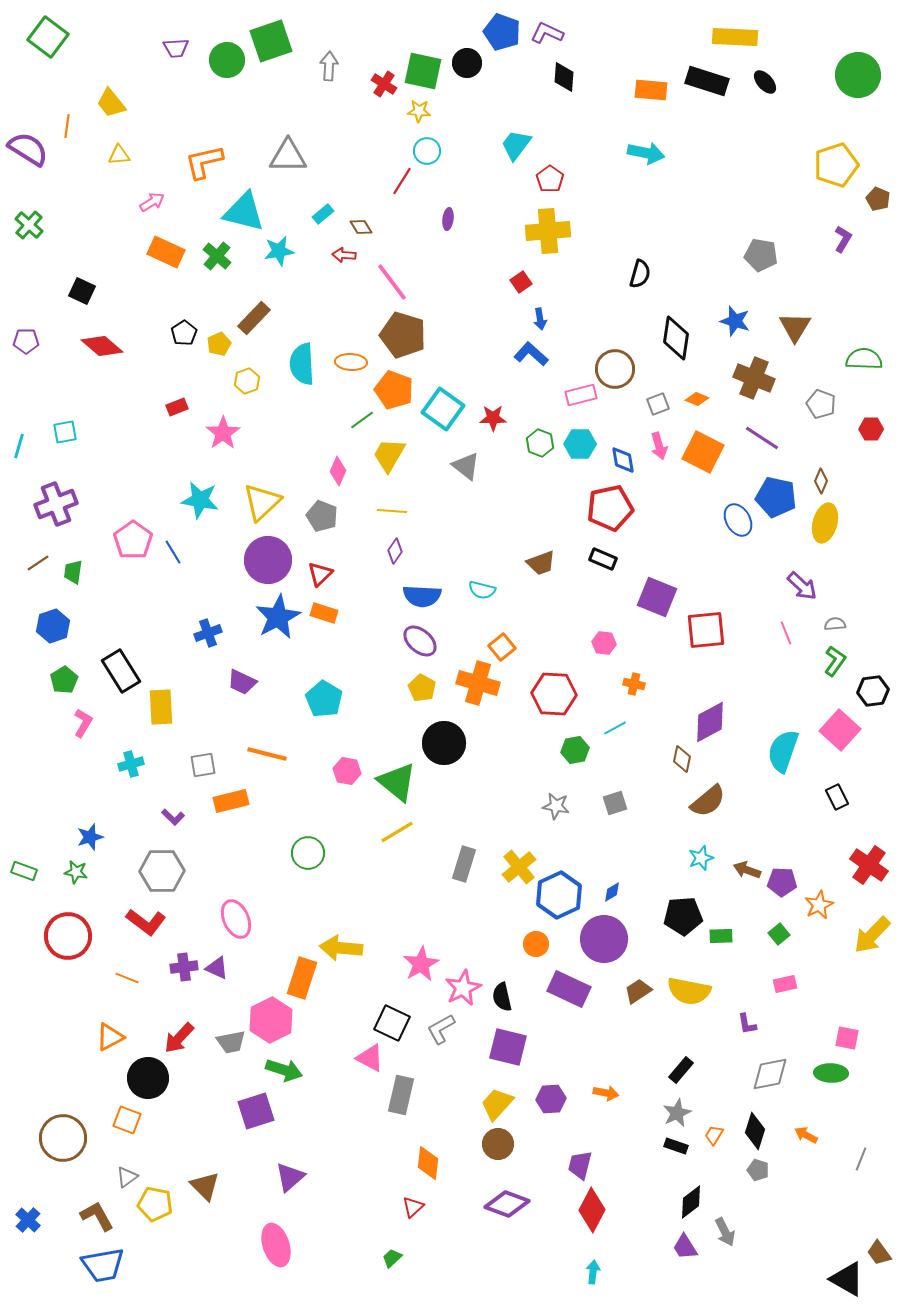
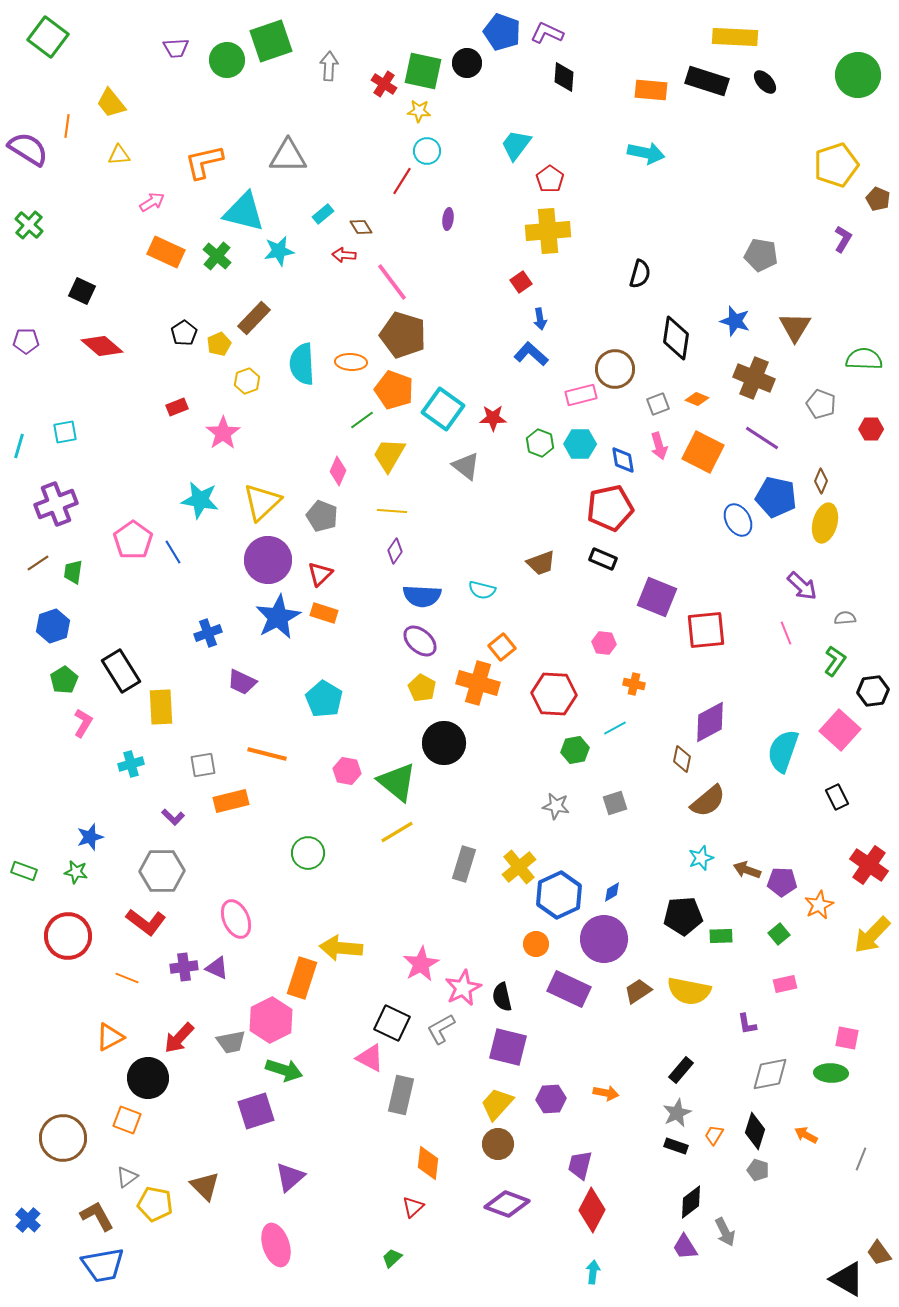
gray semicircle at (835, 624): moved 10 px right, 6 px up
